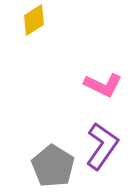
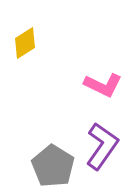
yellow diamond: moved 9 px left, 23 px down
